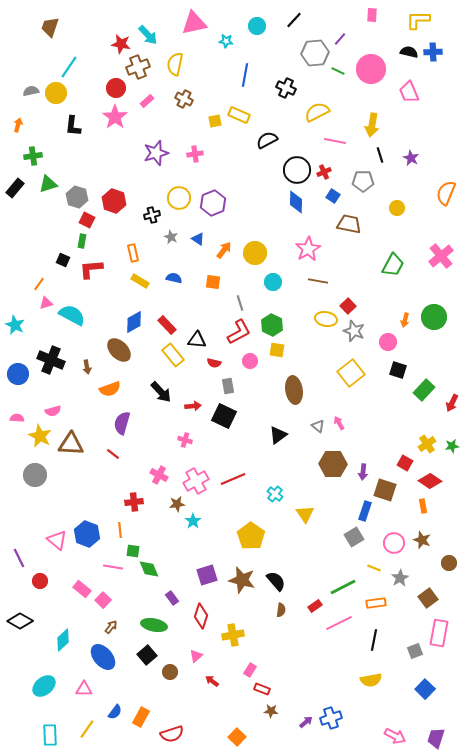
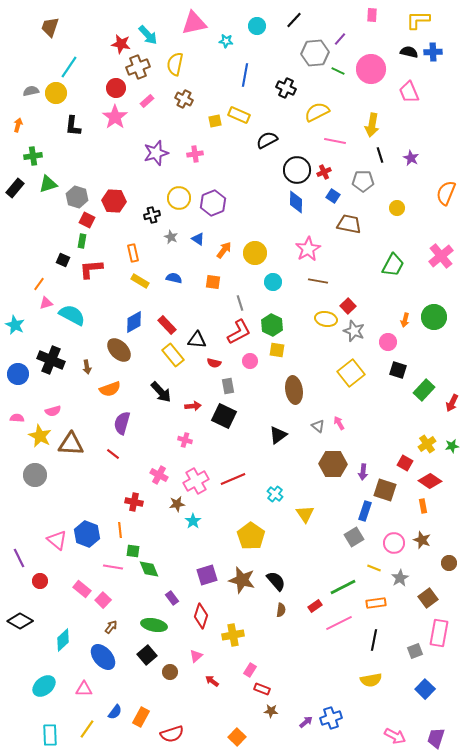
red hexagon at (114, 201): rotated 15 degrees counterclockwise
red cross at (134, 502): rotated 18 degrees clockwise
